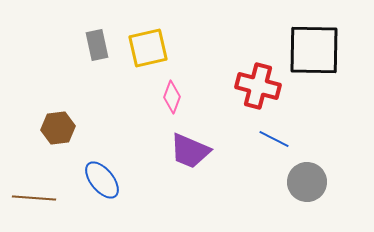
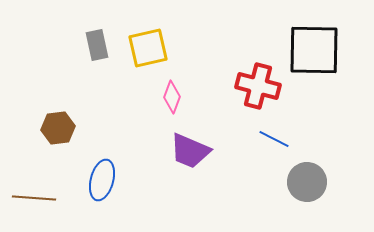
blue ellipse: rotated 54 degrees clockwise
